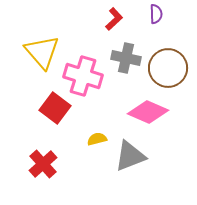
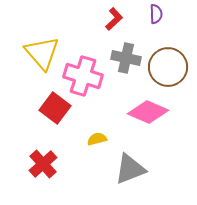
yellow triangle: moved 1 px down
brown circle: moved 1 px up
gray triangle: moved 13 px down
